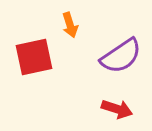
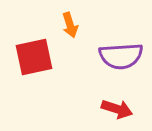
purple semicircle: rotated 30 degrees clockwise
